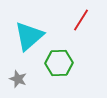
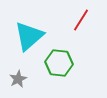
green hexagon: rotated 8 degrees clockwise
gray star: rotated 24 degrees clockwise
